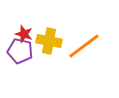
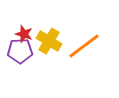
yellow cross: rotated 20 degrees clockwise
purple pentagon: rotated 15 degrees counterclockwise
